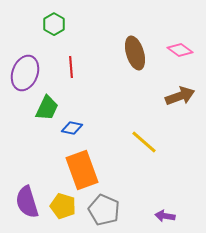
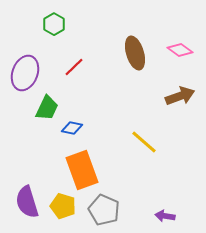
red line: moved 3 px right; rotated 50 degrees clockwise
